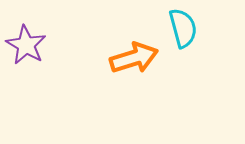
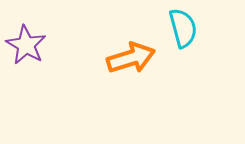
orange arrow: moved 3 px left
